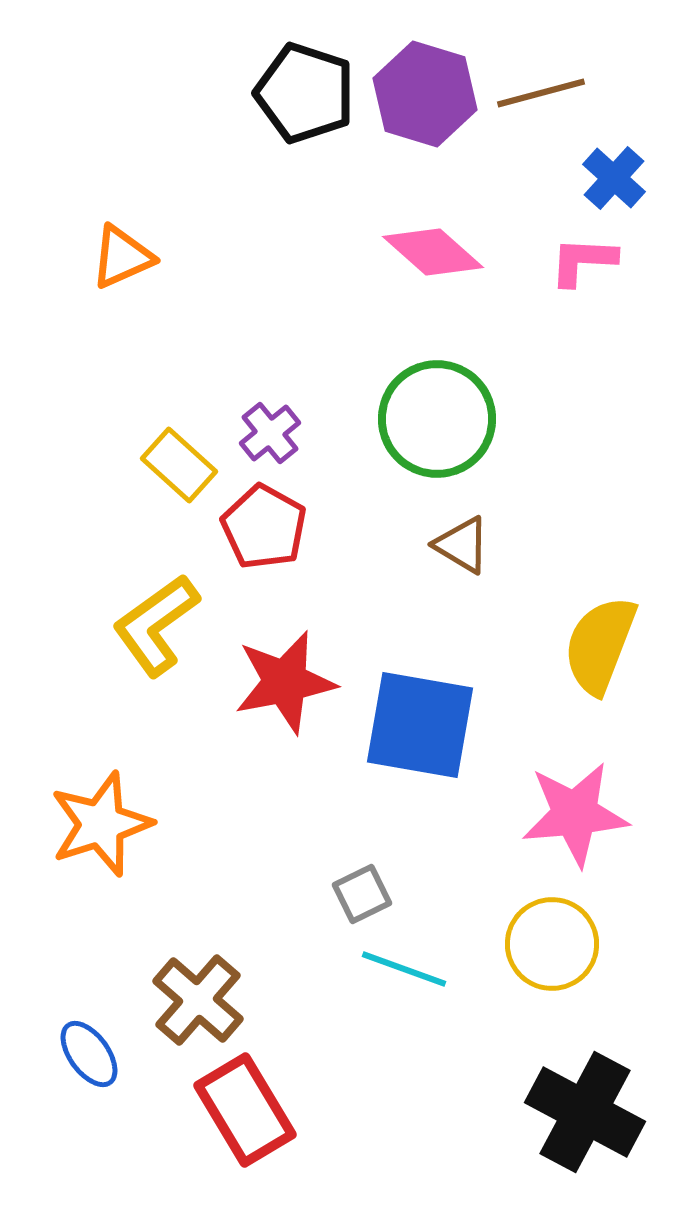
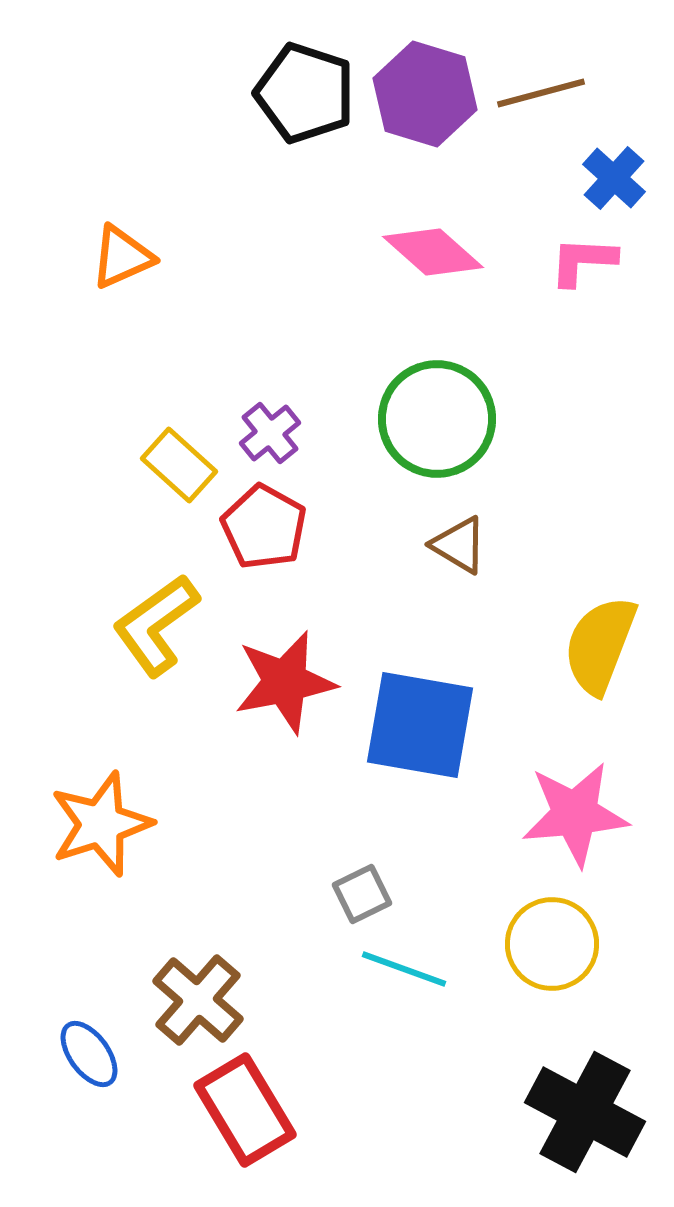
brown triangle: moved 3 px left
